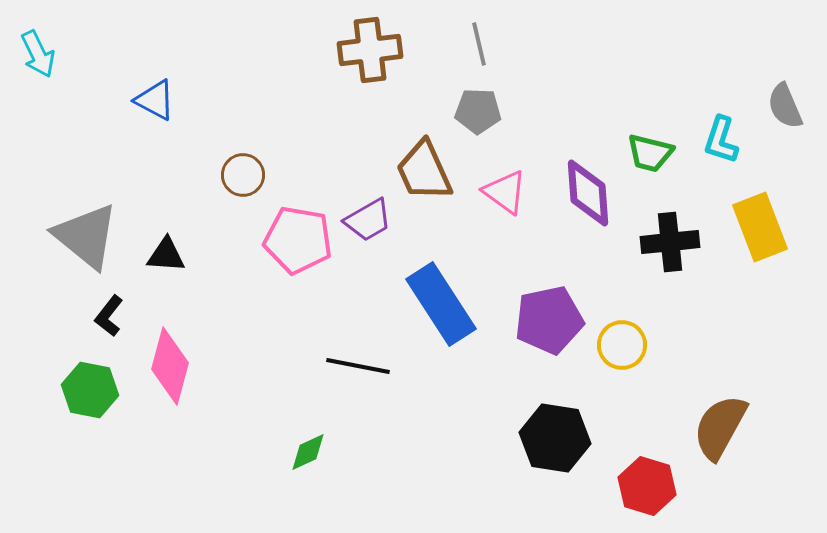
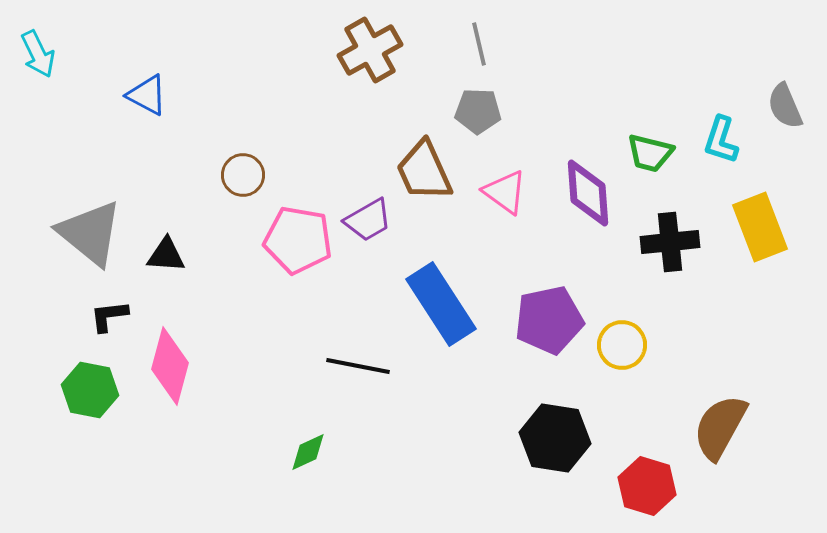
brown cross: rotated 22 degrees counterclockwise
blue triangle: moved 8 px left, 5 px up
gray triangle: moved 4 px right, 3 px up
black L-shape: rotated 45 degrees clockwise
